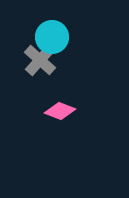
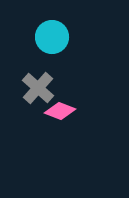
gray cross: moved 2 px left, 28 px down
